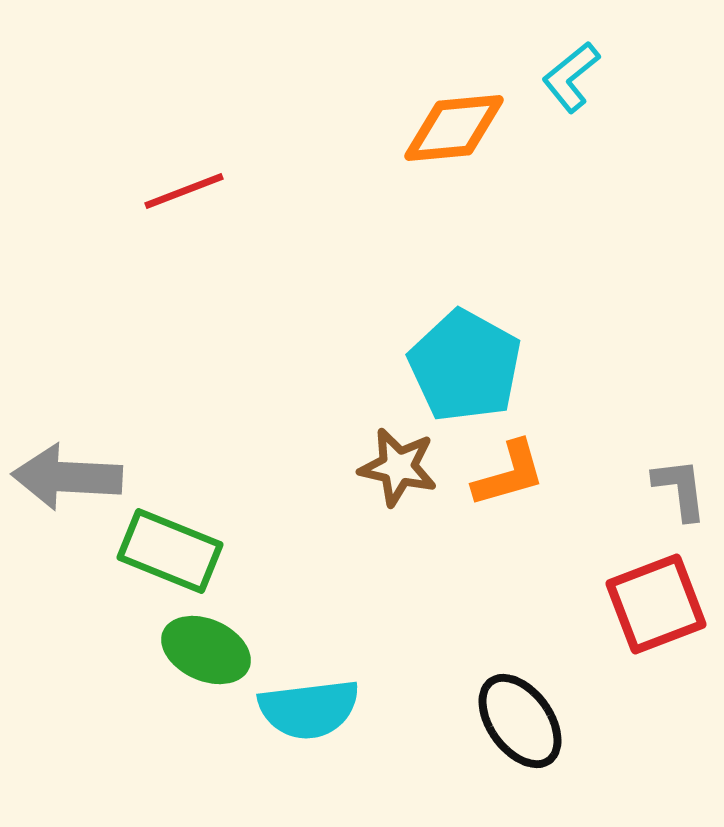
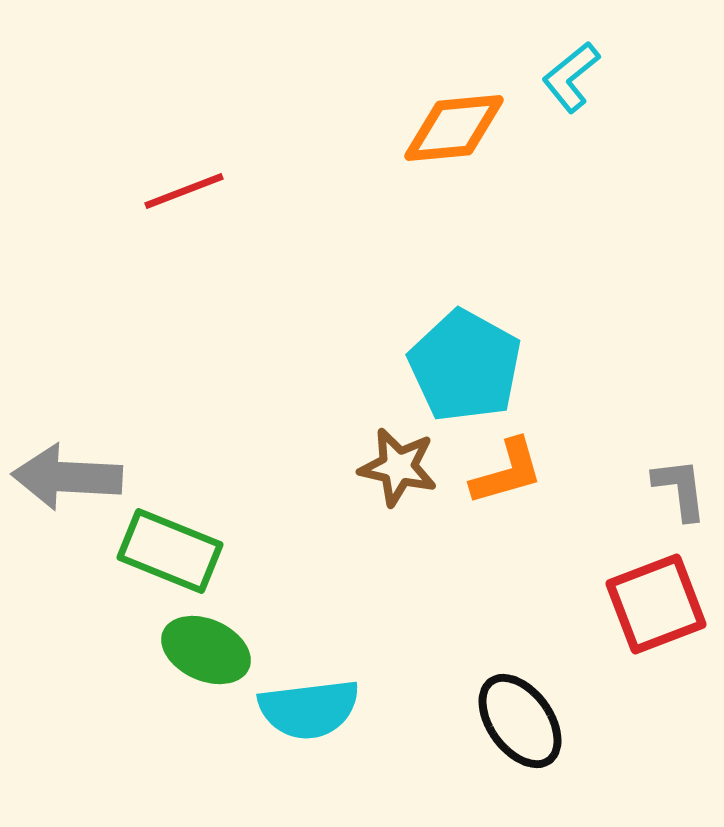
orange L-shape: moved 2 px left, 2 px up
